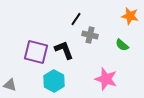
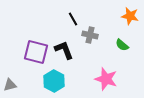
black line: moved 3 px left; rotated 64 degrees counterclockwise
gray triangle: rotated 32 degrees counterclockwise
